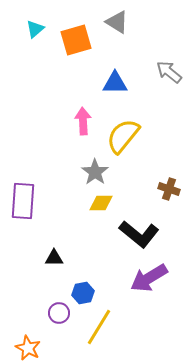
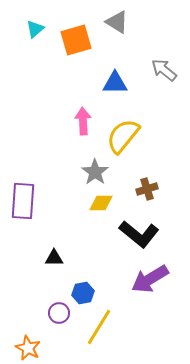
gray arrow: moved 5 px left, 2 px up
brown cross: moved 22 px left; rotated 35 degrees counterclockwise
purple arrow: moved 1 px right, 1 px down
